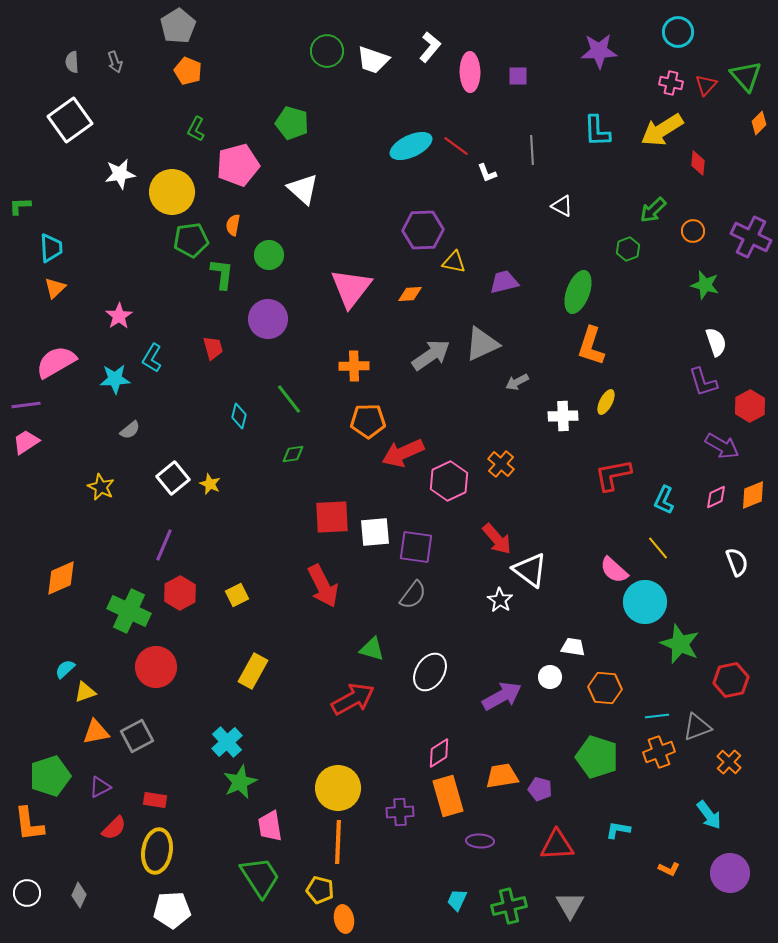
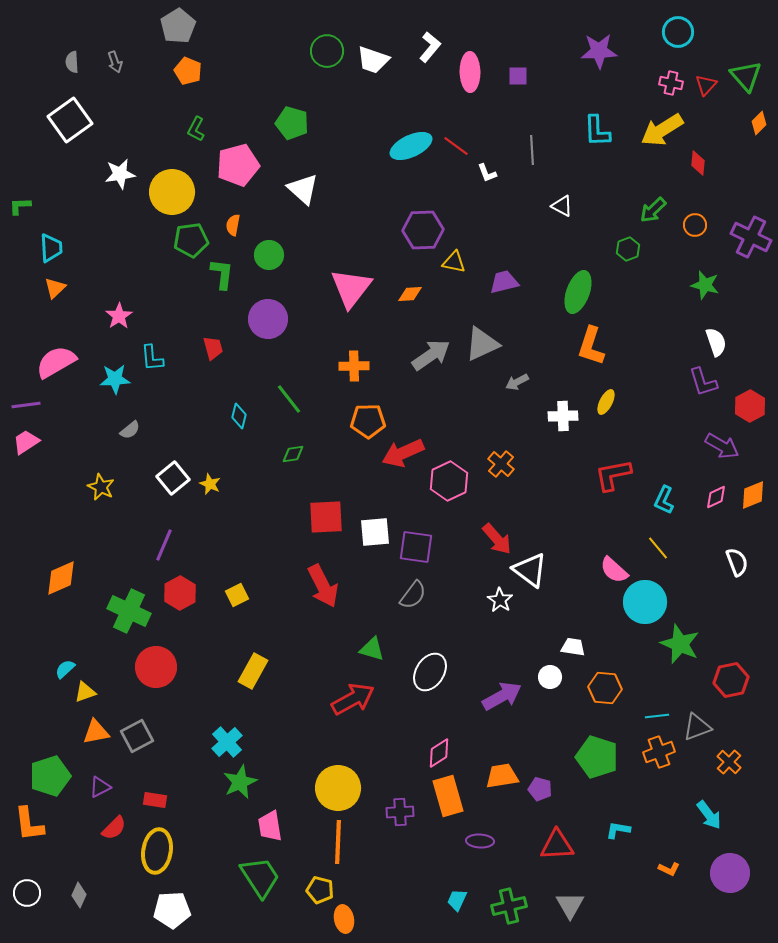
orange circle at (693, 231): moved 2 px right, 6 px up
cyan L-shape at (152, 358): rotated 36 degrees counterclockwise
red square at (332, 517): moved 6 px left
